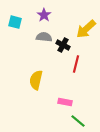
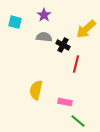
yellow semicircle: moved 10 px down
